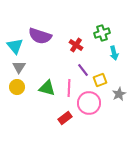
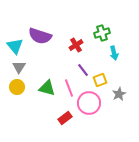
red cross: rotated 24 degrees clockwise
pink line: rotated 24 degrees counterclockwise
